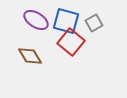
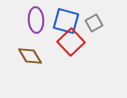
purple ellipse: rotated 55 degrees clockwise
red square: rotated 8 degrees clockwise
